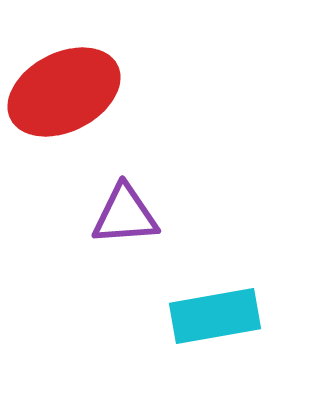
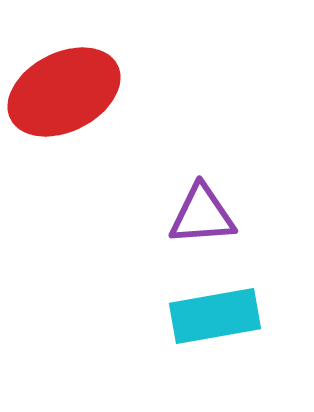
purple triangle: moved 77 px right
